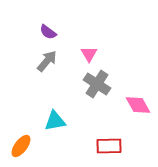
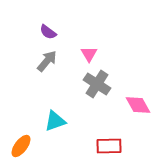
cyan triangle: rotated 10 degrees counterclockwise
